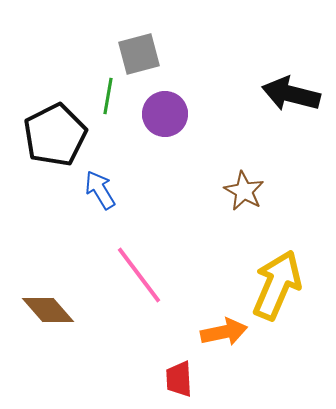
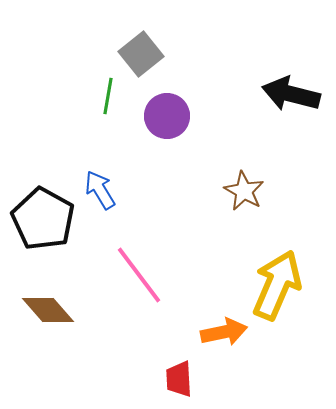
gray square: moved 2 px right; rotated 24 degrees counterclockwise
purple circle: moved 2 px right, 2 px down
black pentagon: moved 12 px left, 84 px down; rotated 16 degrees counterclockwise
